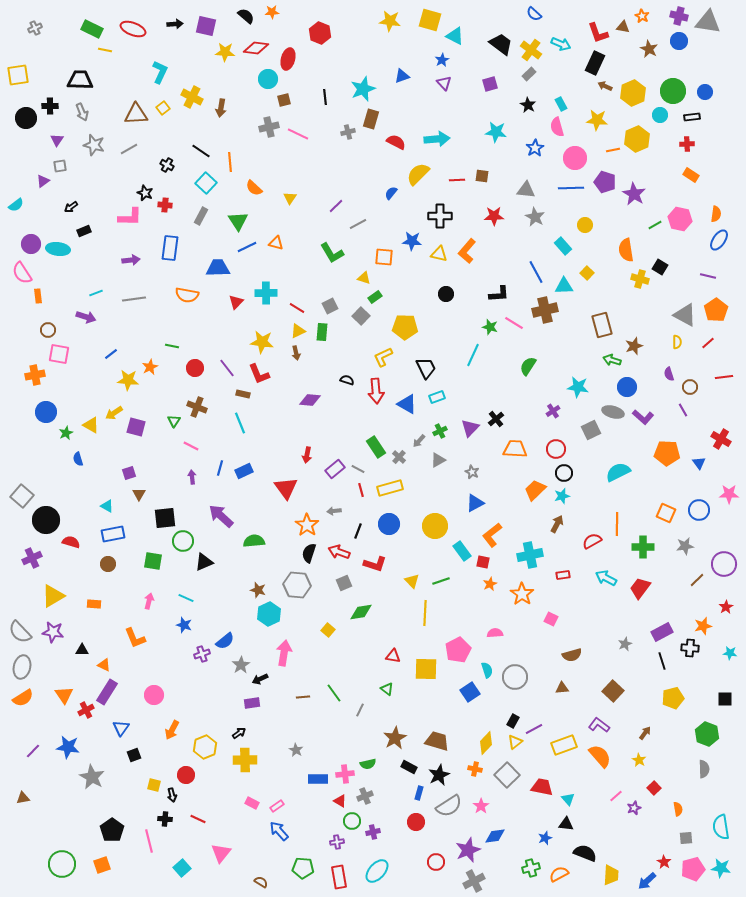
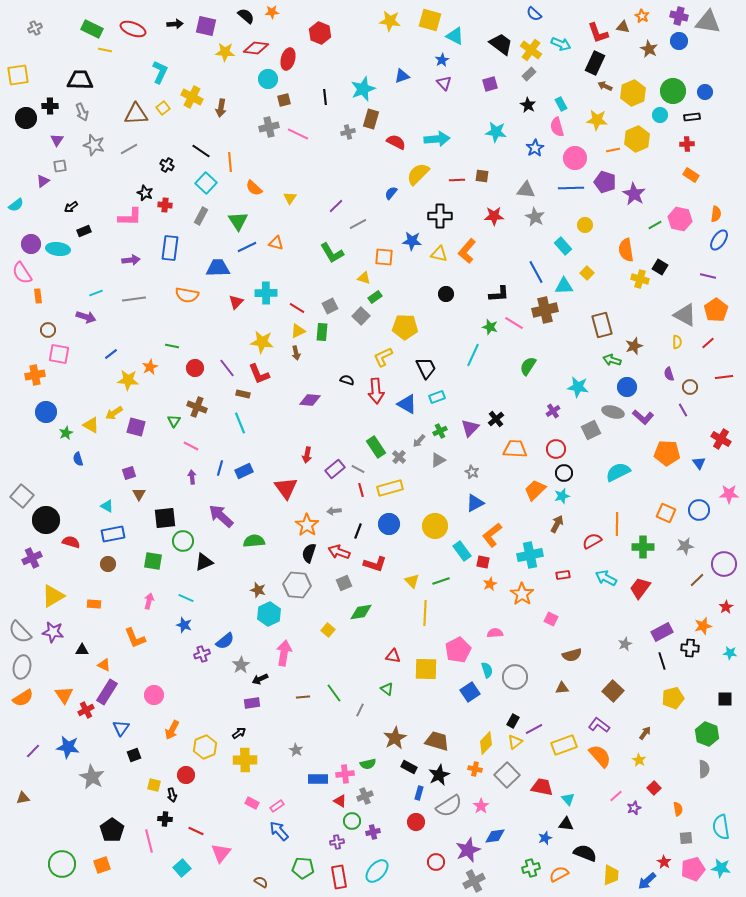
red line at (198, 819): moved 2 px left, 12 px down
